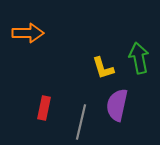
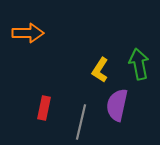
green arrow: moved 6 px down
yellow L-shape: moved 3 px left, 2 px down; rotated 50 degrees clockwise
